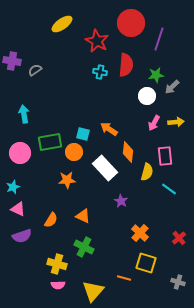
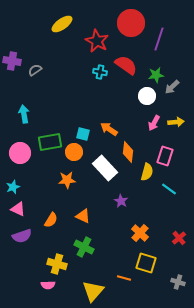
red semicircle: rotated 60 degrees counterclockwise
pink rectangle: rotated 24 degrees clockwise
pink semicircle: moved 10 px left
